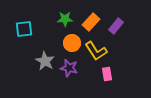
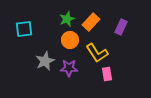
green star: moved 2 px right; rotated 21 degrees counterclockwise
purple rectangle: moved 5 px right, 1 px down; rotated 14 degrees counterclockwise
orange circle: moved 2 px left, 3 px up
yellow L-shape: moved 1 px right, 2 px down
gray star: rotated 18 degrees clockwise
purple star: rotated 12 degrees counterclockwise
